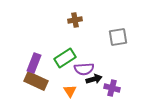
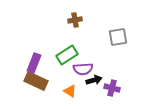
green rectangle: moved 2 px right, 3 px up
purple semicircle: moved 1 px left
black arrow: moved 1 px down
orange triangle: rotated 24 degrees counterclockwise
